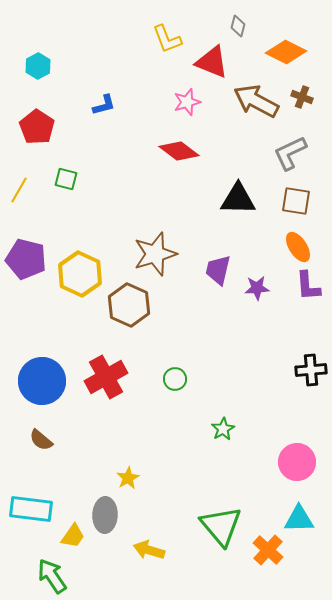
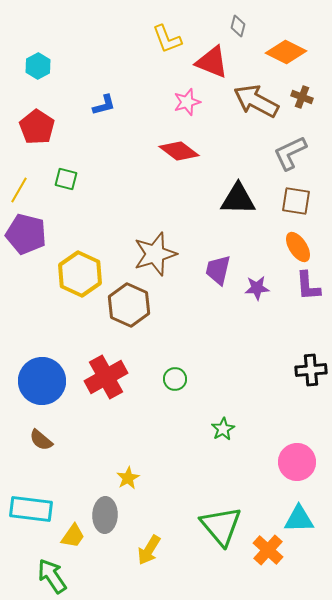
purple pentagon: moved 25 px up
yellow arrow: rotated 76 degrees counterclockwise
